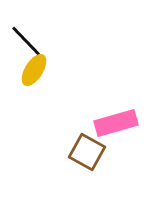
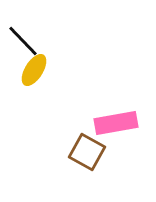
black line: moved 3 px left
pink rectangle: rotated 6 degrees clockwise
